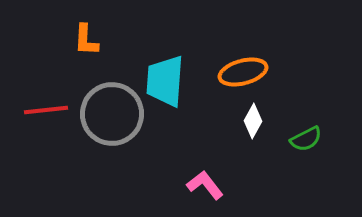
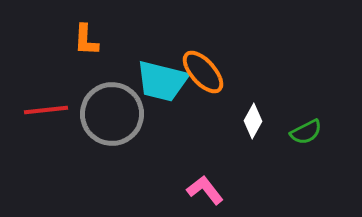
orange ellipse: moved 40 px left; rotated 63 degrees clockwise
cyan trapezoid: moved 3 px left; rotated 80 degrees counterclockwise
green semicircle: moved 7 px up
pink L-shape: moved 5 px down
